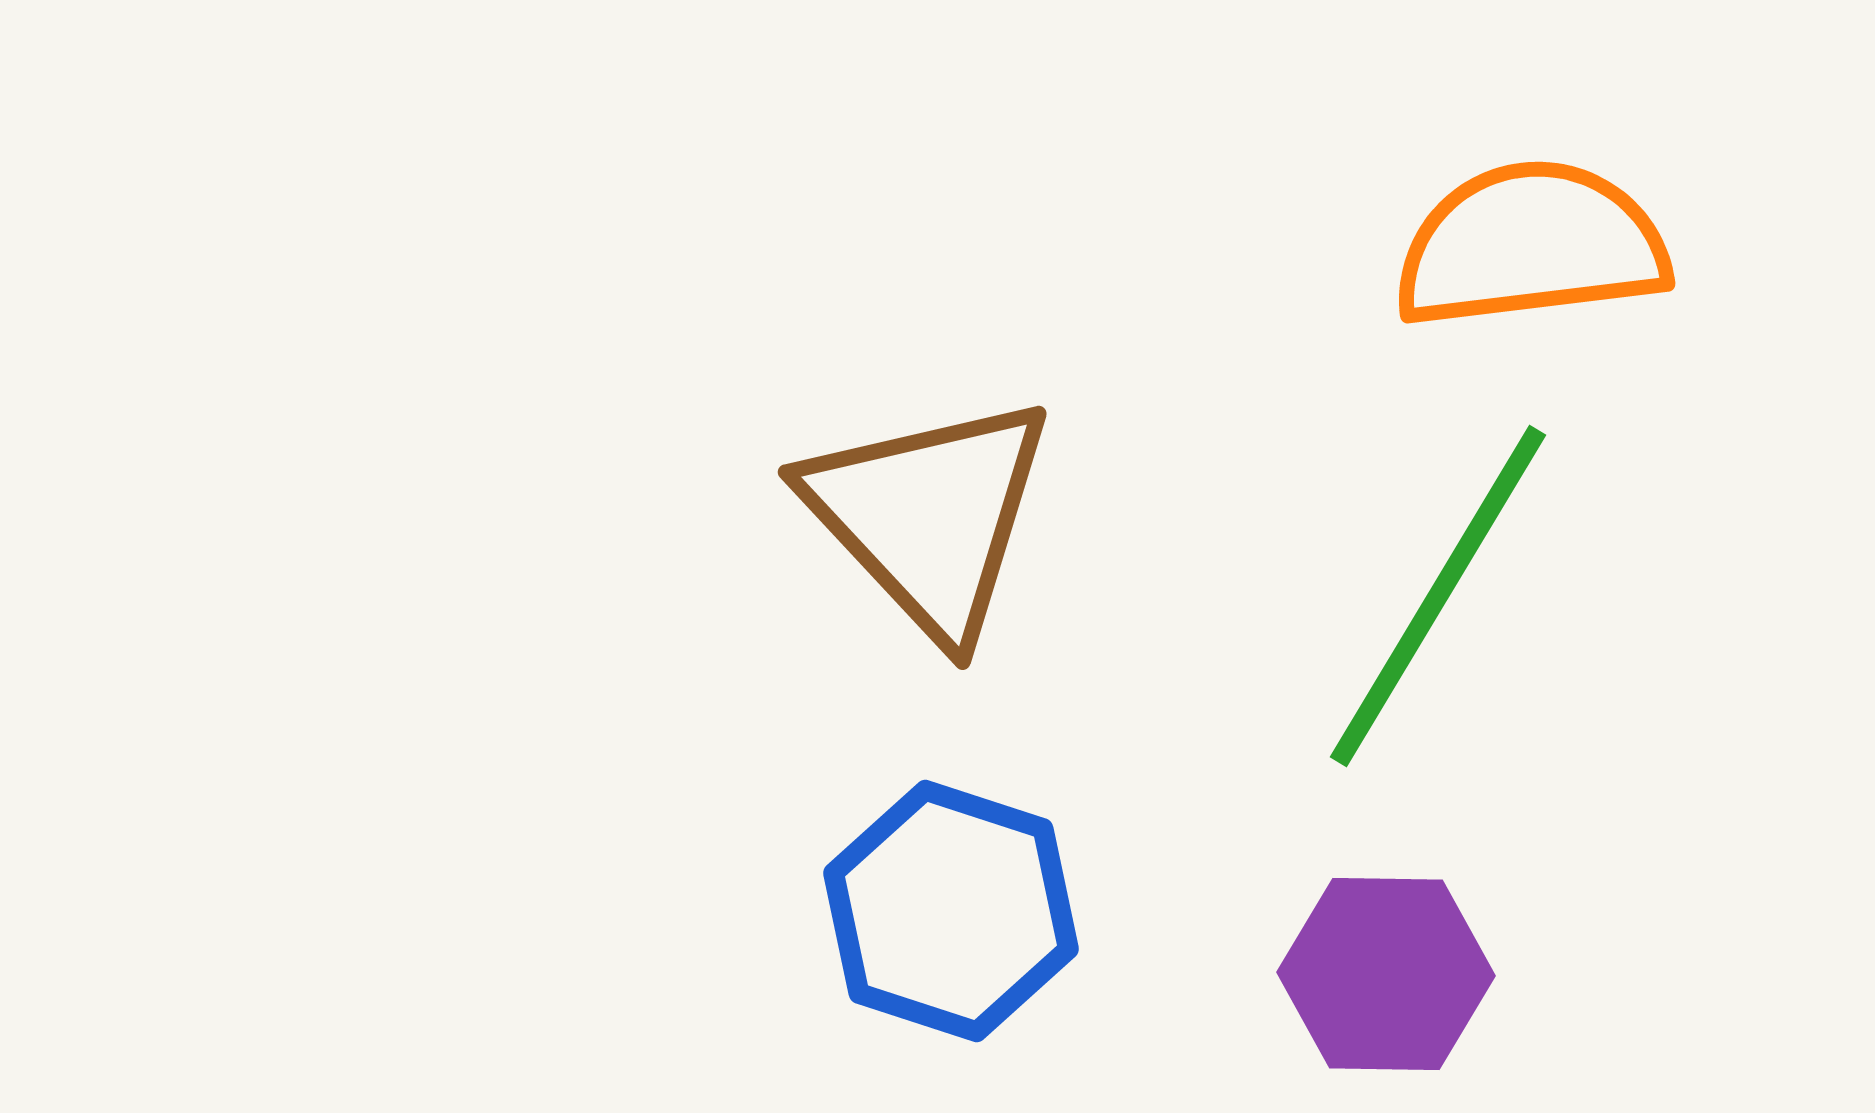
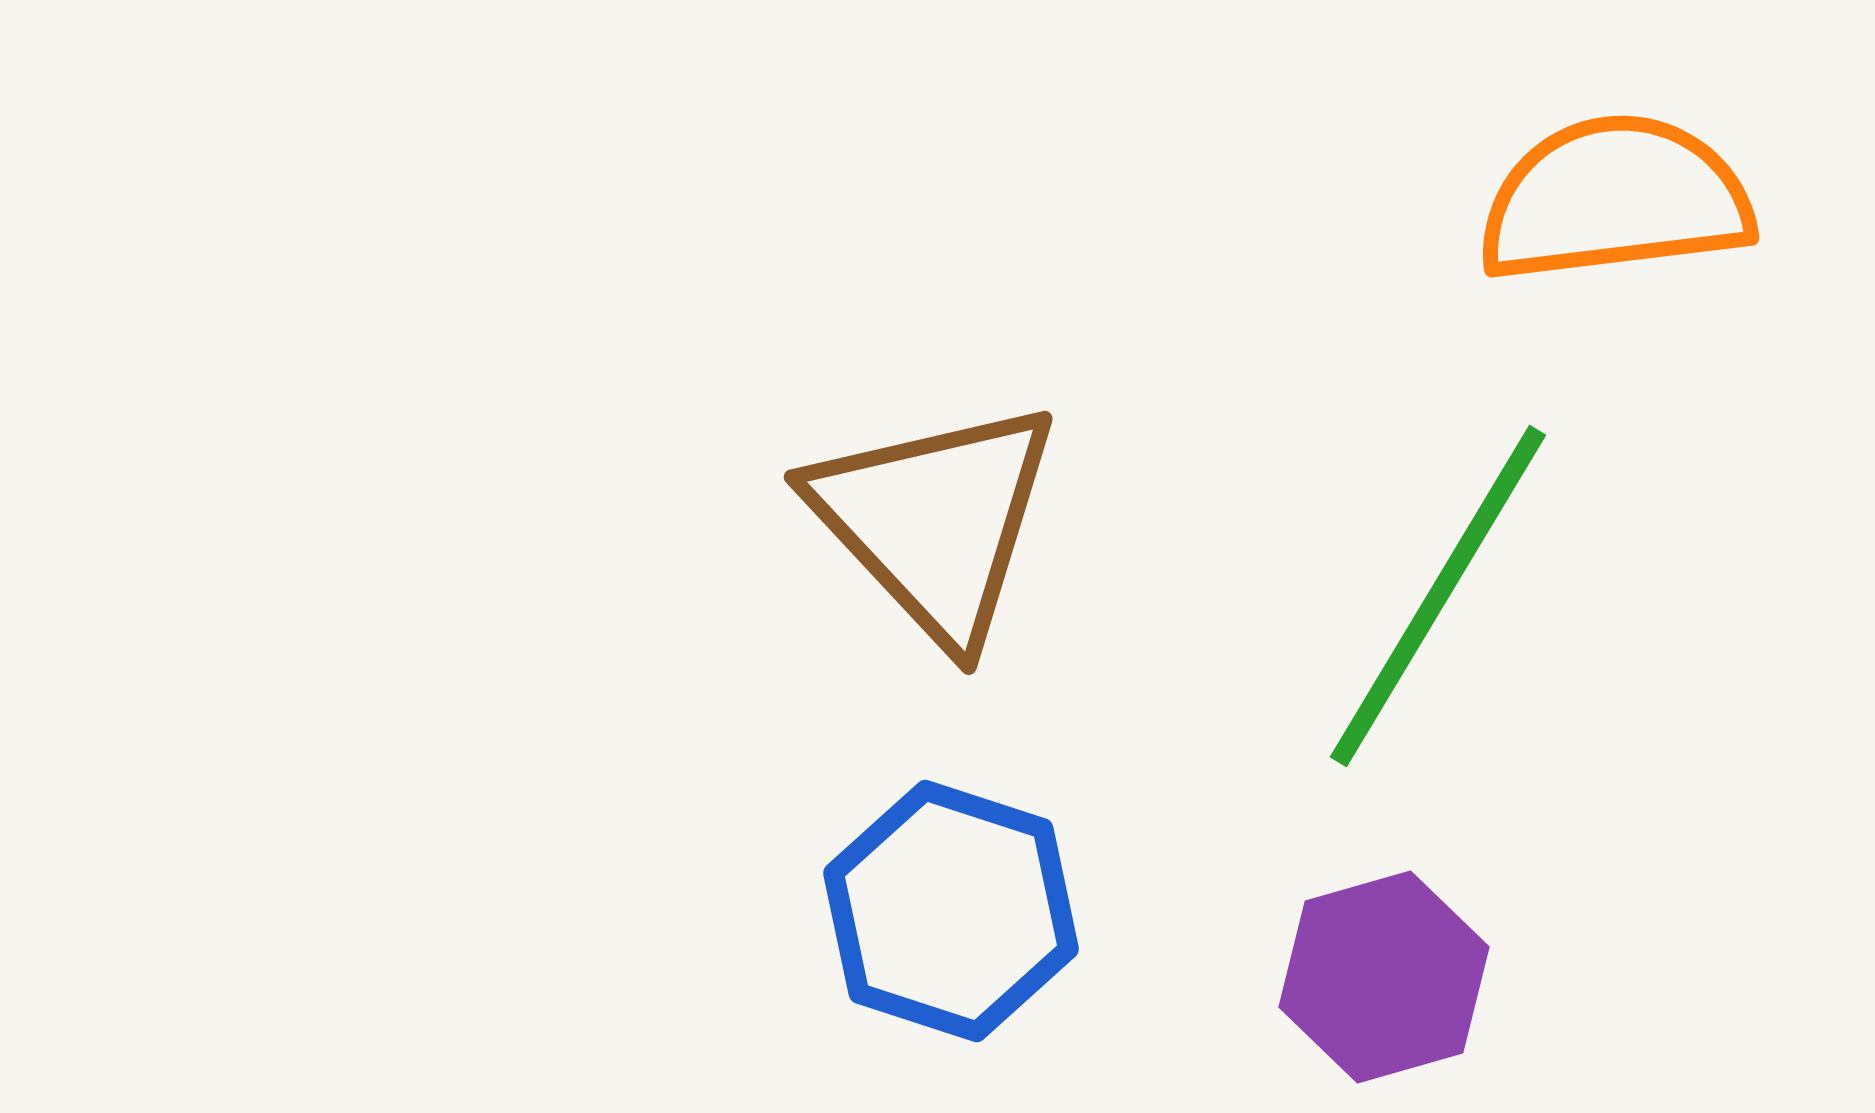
orange semicircle: moved 84 px right, 46 px up
brown triangle: moved 6 px right, 5 px down
purple hexagon: moved 2 px left, 3 px down; rotated 17 degrees counterclockwise
